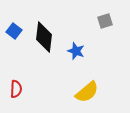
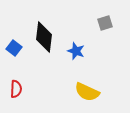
gray square: moved 2 px down
blue square: moved 17 px down
yellow semicircle: rotated 65 degrees clockwise
